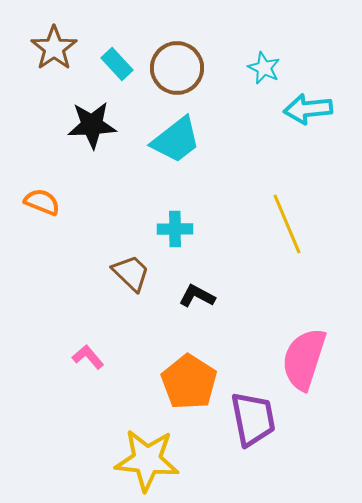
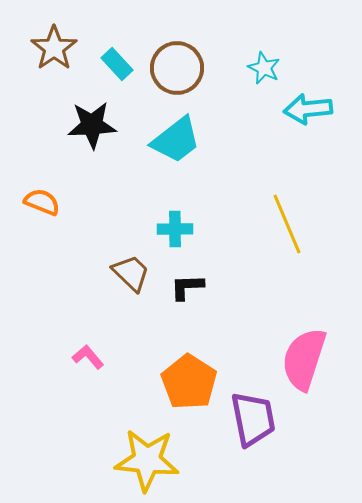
black L-shape: moved 10 px left, 9 px up; rotated 30 degrees counterclockwise
